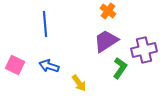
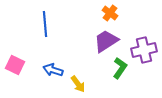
orange cross: moved 2 px right, 2 px down
blue arrow: moved 4 px right, 4 px down
yellow arrow: moved 1 px left, 1 px down
